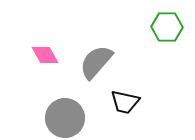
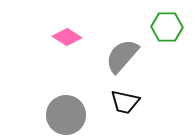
pink diamond: moved 22 px right, 18 px up; rotated 28 degrees counterclockwise
gray semicircle: moved 26 px right, 6 px up
gray circle: moved 1 px right, 3 px up
